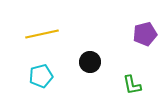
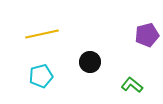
purple pentagon: moved 2 px right, 1 px down
green L-shape: rotated 140 degrees clockwise
